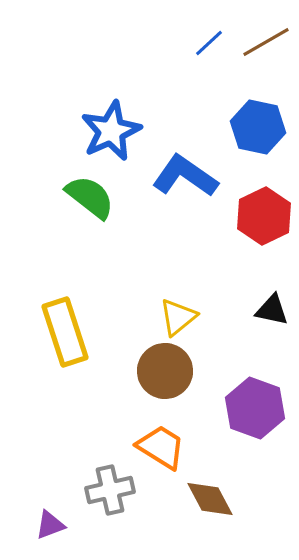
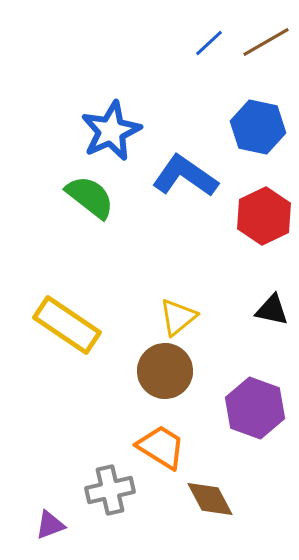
yellow rectangle: moved 2 px right, 7 px up; rotated 38 degrees counterclockwise
